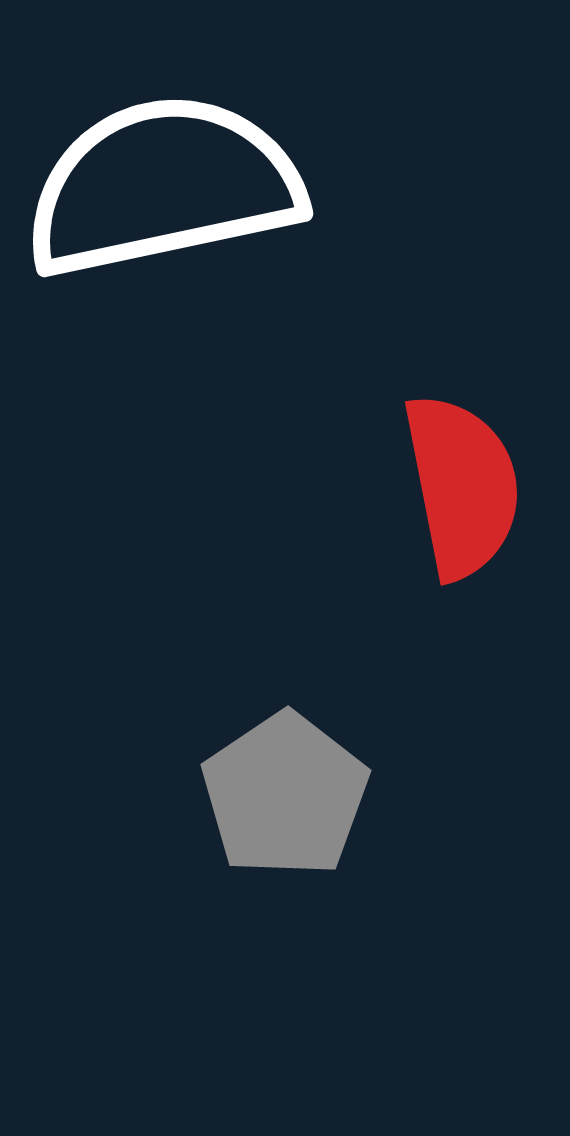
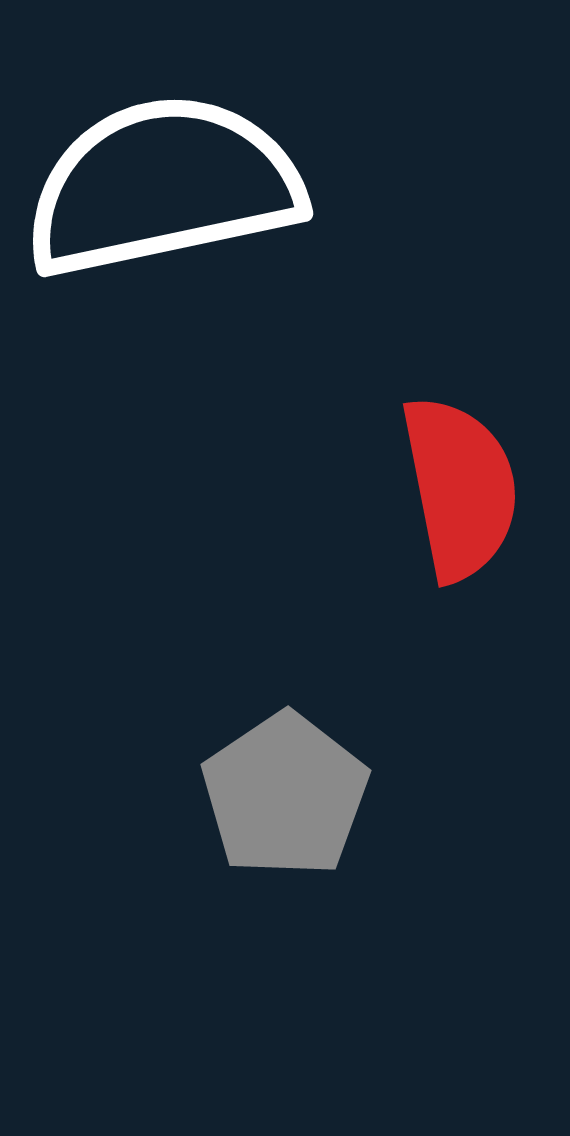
red semicircle: moved 2 px left, 2 px down
